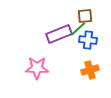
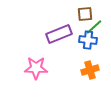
brown square: moved 2 px up
green line: moved 16 px right, 2 px up
pink star: moved 1 px left
